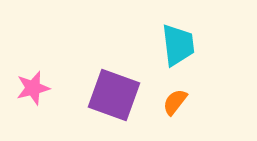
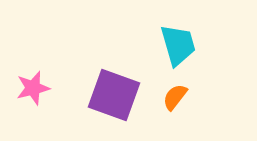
cyan trapezoid: rotated 9 degrees counterclockwise
orange semicircle: moved 5 px up
